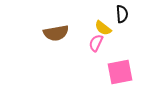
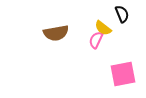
black semicircle: rotated 18 degrees counterclockwise
pink semicircle: moved 3 px up
pink square: moved 3 px right, 2 px down
